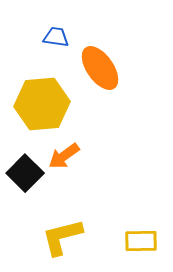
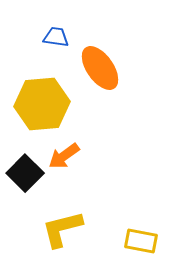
yellow L-shape: moved 8 px up
yellow rectangle: rotated 12 degrees clockwise
